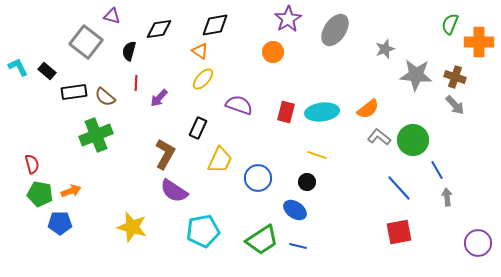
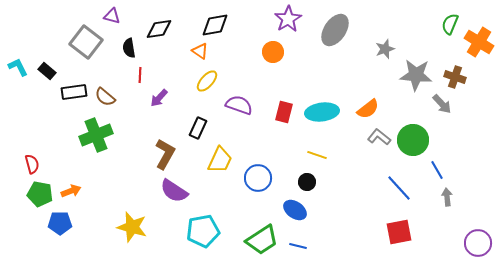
orange cross at (479, 42): rotated 32 degrees clockwise
black semicircle at (129, 51): moved 3 px up; rotated 24 degrees counterclockwise
yellow ellipse at (203, 79): moved 4 px right, 2 px down
red line at (136, 83): moved 4 px right, 8 px up
gray arrow at (455, 105): moved 13 px left, 1 px up
red rectangle at (286, 112): moved 2 px left
